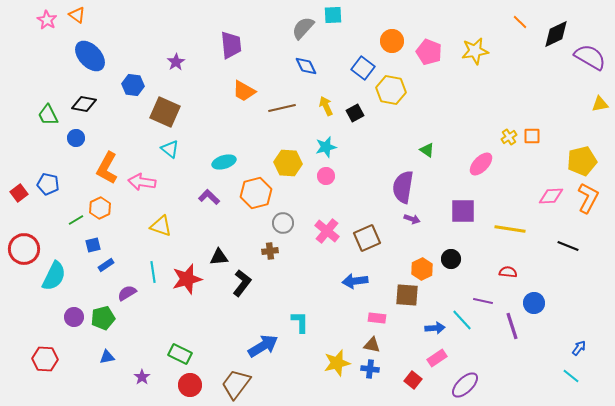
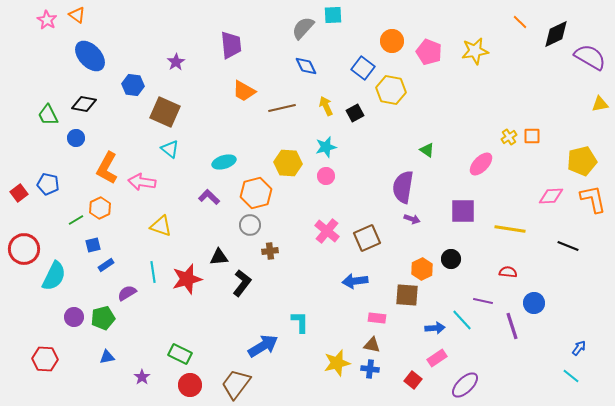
orange L-shape at (588, 198): moved 5 px right, 1 px down; rotated 40 degrees counterclockwise
gray circle at (283, 223): moved 33 px left, 2 px down
